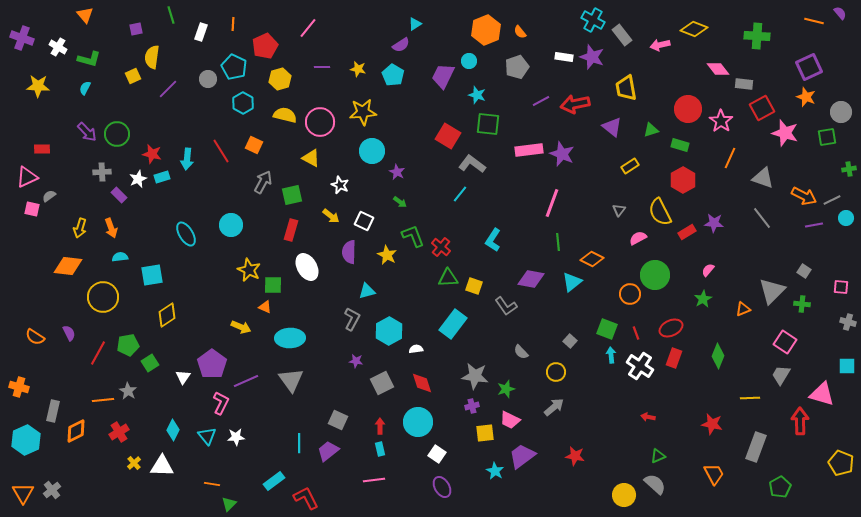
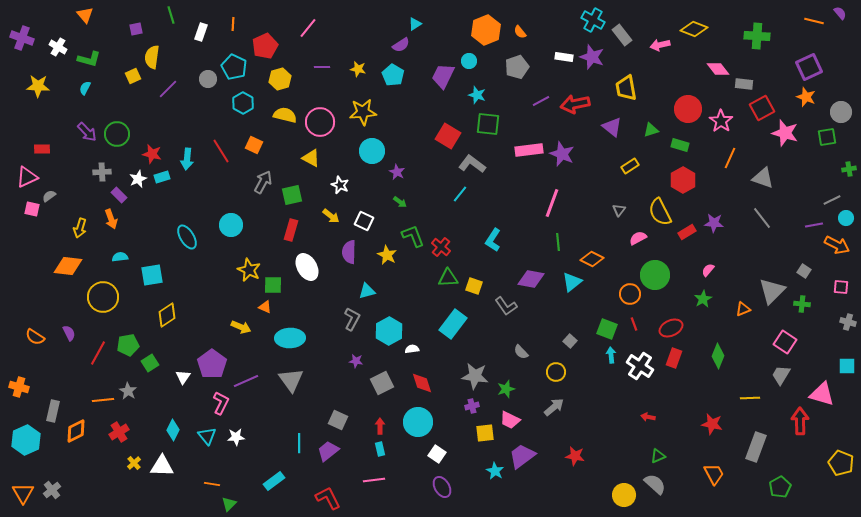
orange arrow at (804, 196): moved 33 px right, 49 px down
orange arrow at (111, 228): moved 9 px up
cyan ellipse at (186, 234): moved 1 px right, 3 px down
red line at (636, 333): moved 2 px left, 9 px up
white semicircle at (416, 349): moved 4 px left
red L-shape at (306, 498): moved 22 px right
